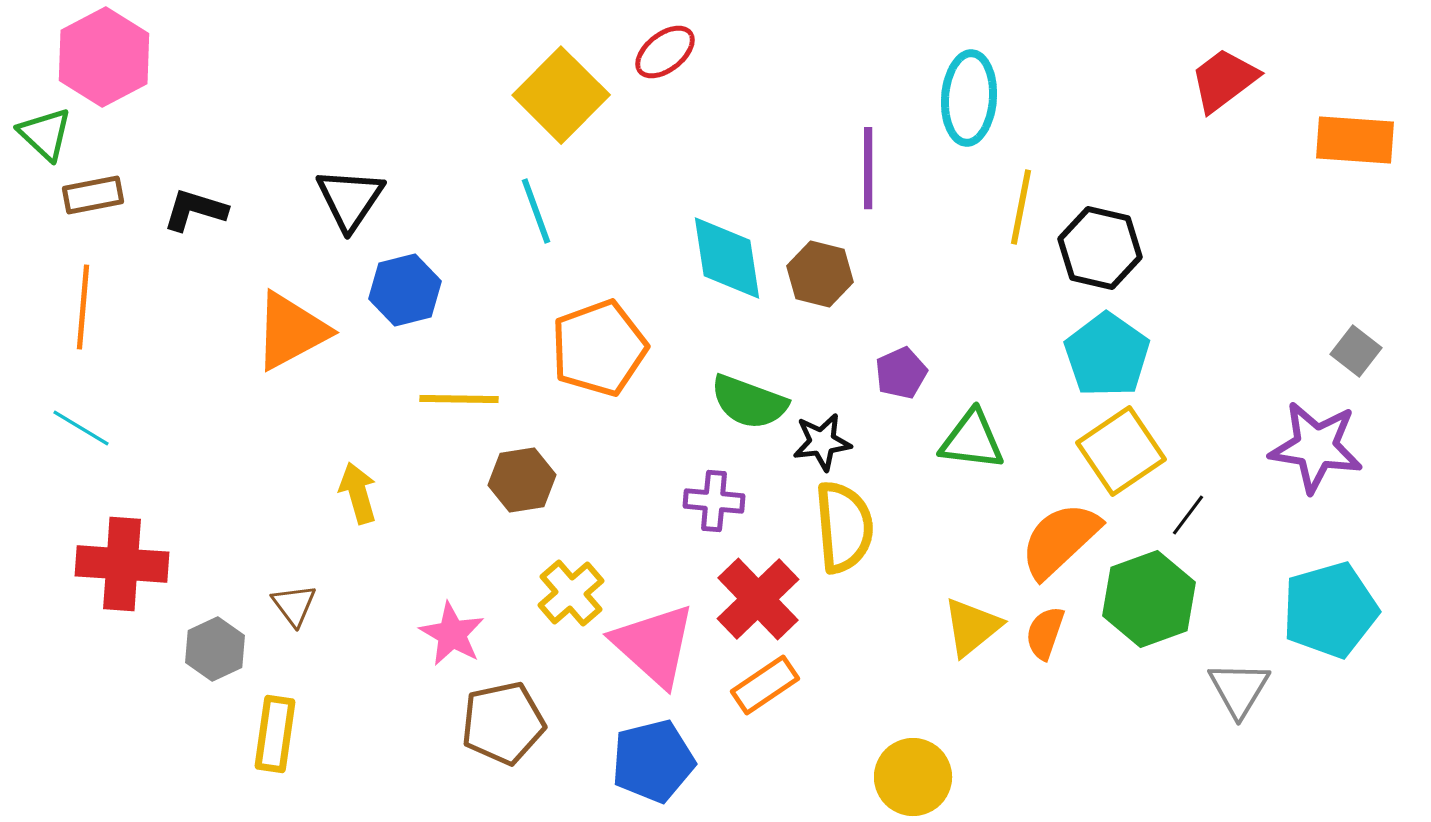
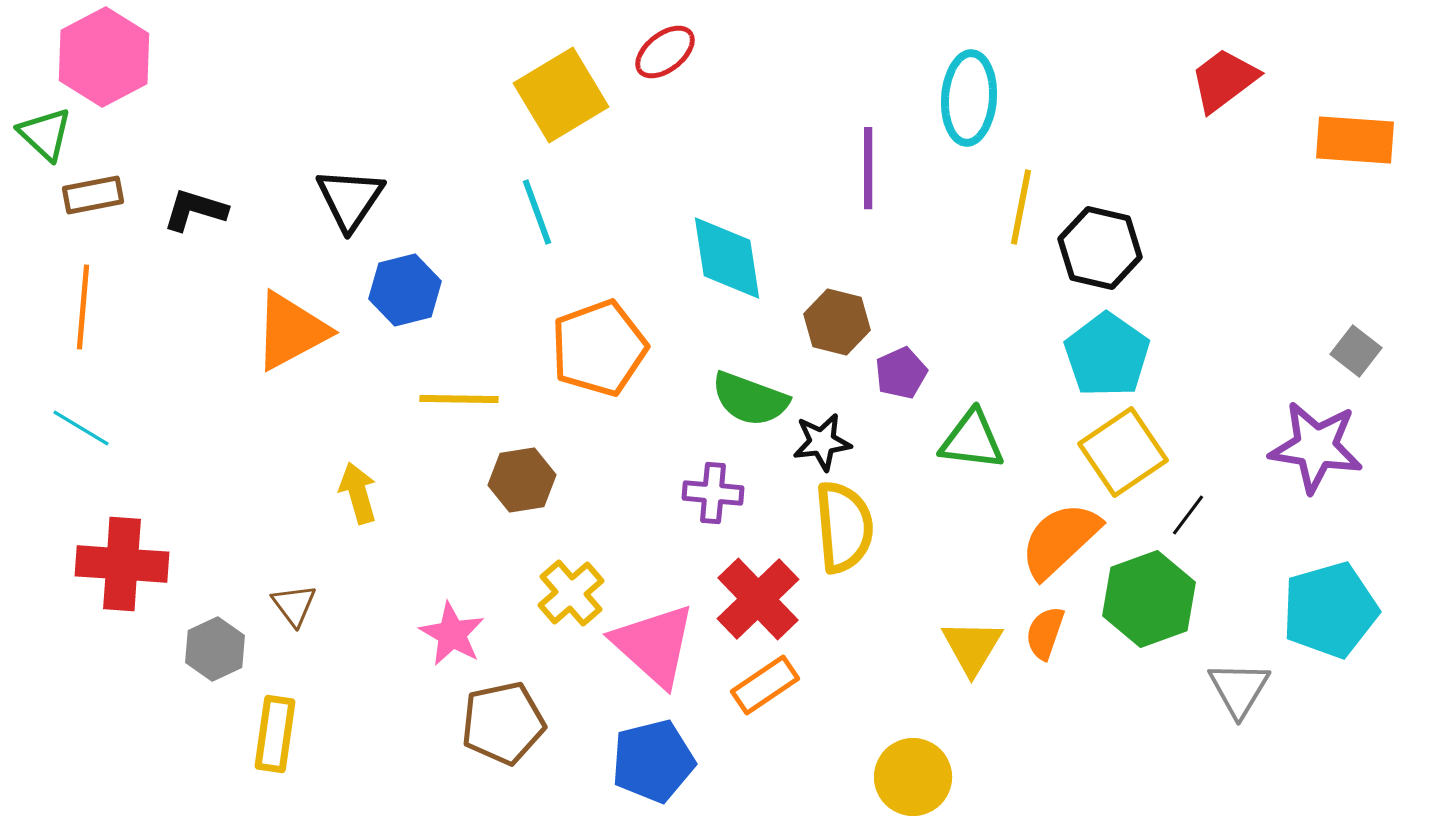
yellow square at (561, 95): rotated 14 degrees clockwise
cyan line at (536, 211): moved 1 px right, 1 px down
brown hexagon at (820, 274): moved 17 px right, 48 px down
green semicircle at (749, 402): moved 1 px right, 3 px up
yellow square at (1121, 451): moved 2 px right, 1 px down
purple cross at (714, 501): moved 1 px left, 8 px up
yellow triangle at (972, 627): moved 20 px down; rotated 20 degrees counterclockwise
